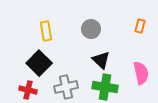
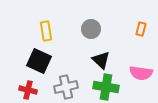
orange rectangle: moved 1 px right, 3 px down
black square: moved 2 px up; rotated 20 degrees counterclockwise
pink semicircle: rotated 110 degrees clockwise
green cross: moved 1 px right
